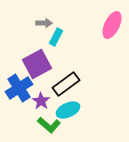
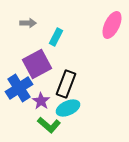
gray arrow: moved 16 px left
black rectangle: rotated 32 degrees counterclockwise
cyan ellipse: moved 2 px up
